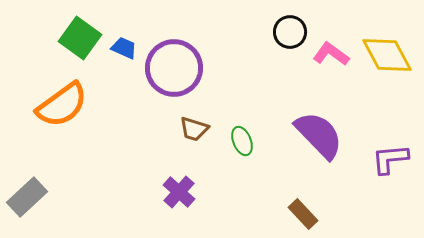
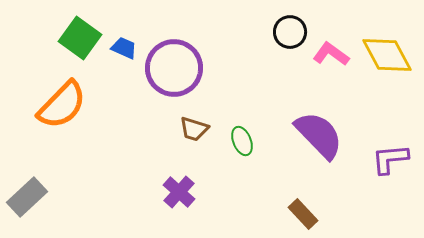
orange semicircle: rotated 10 degrees counterclockwise
